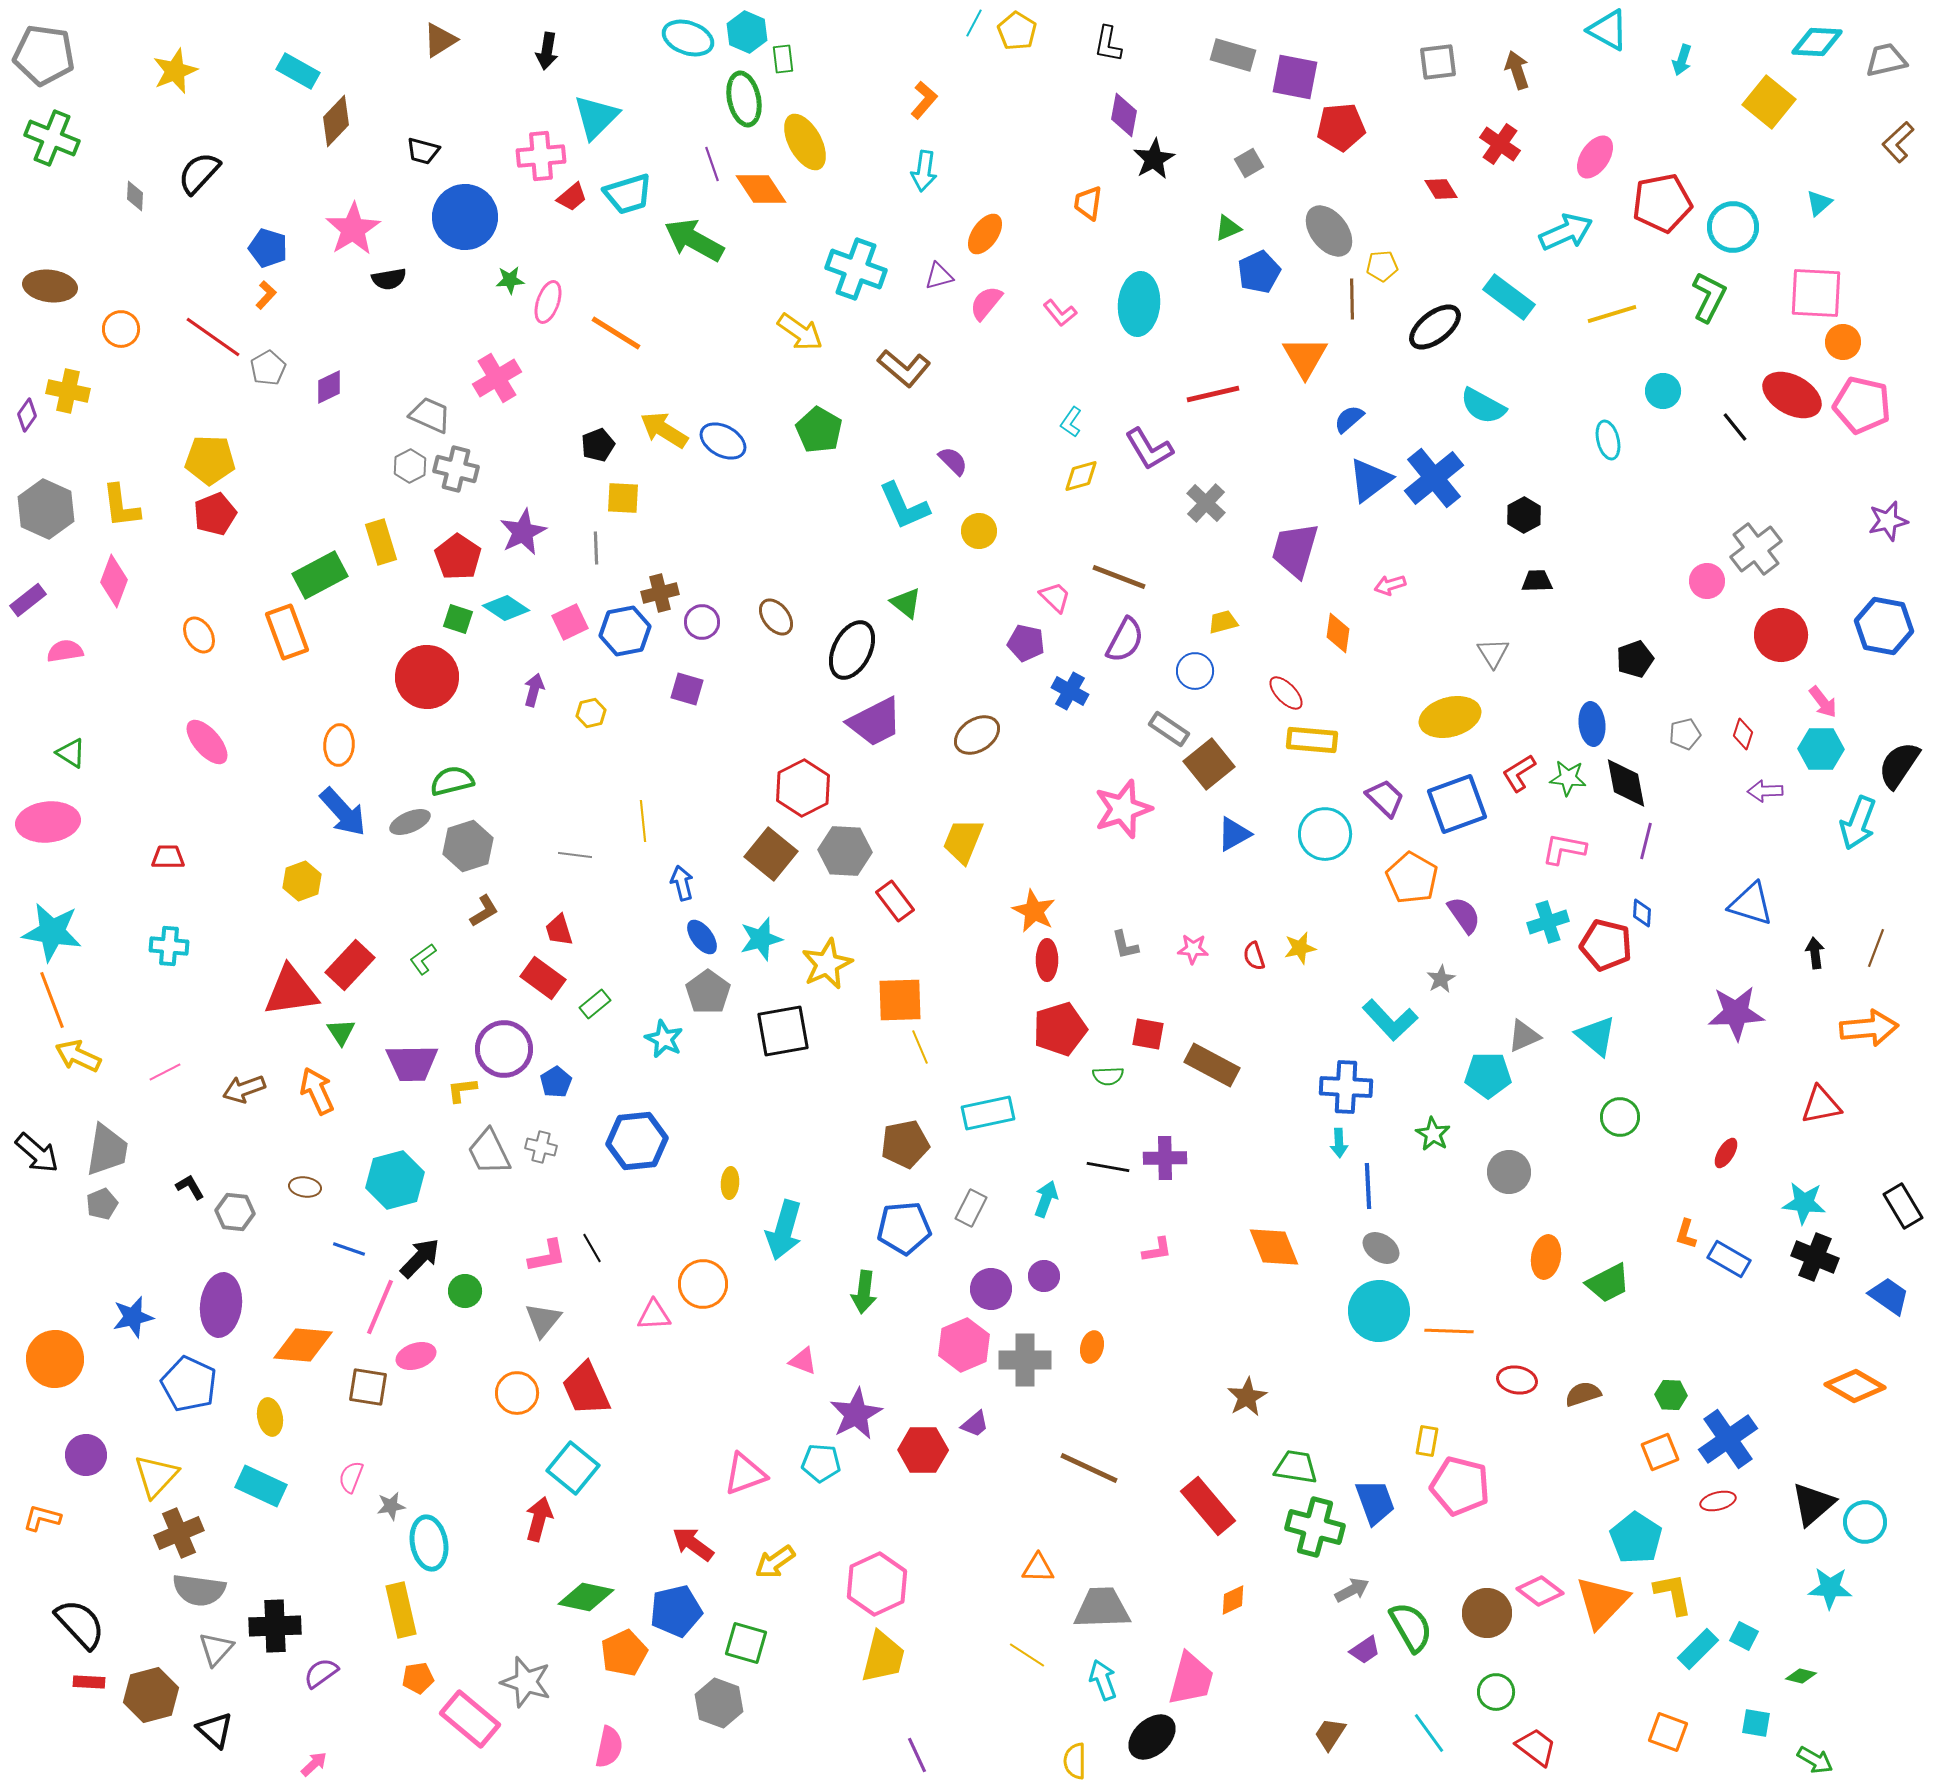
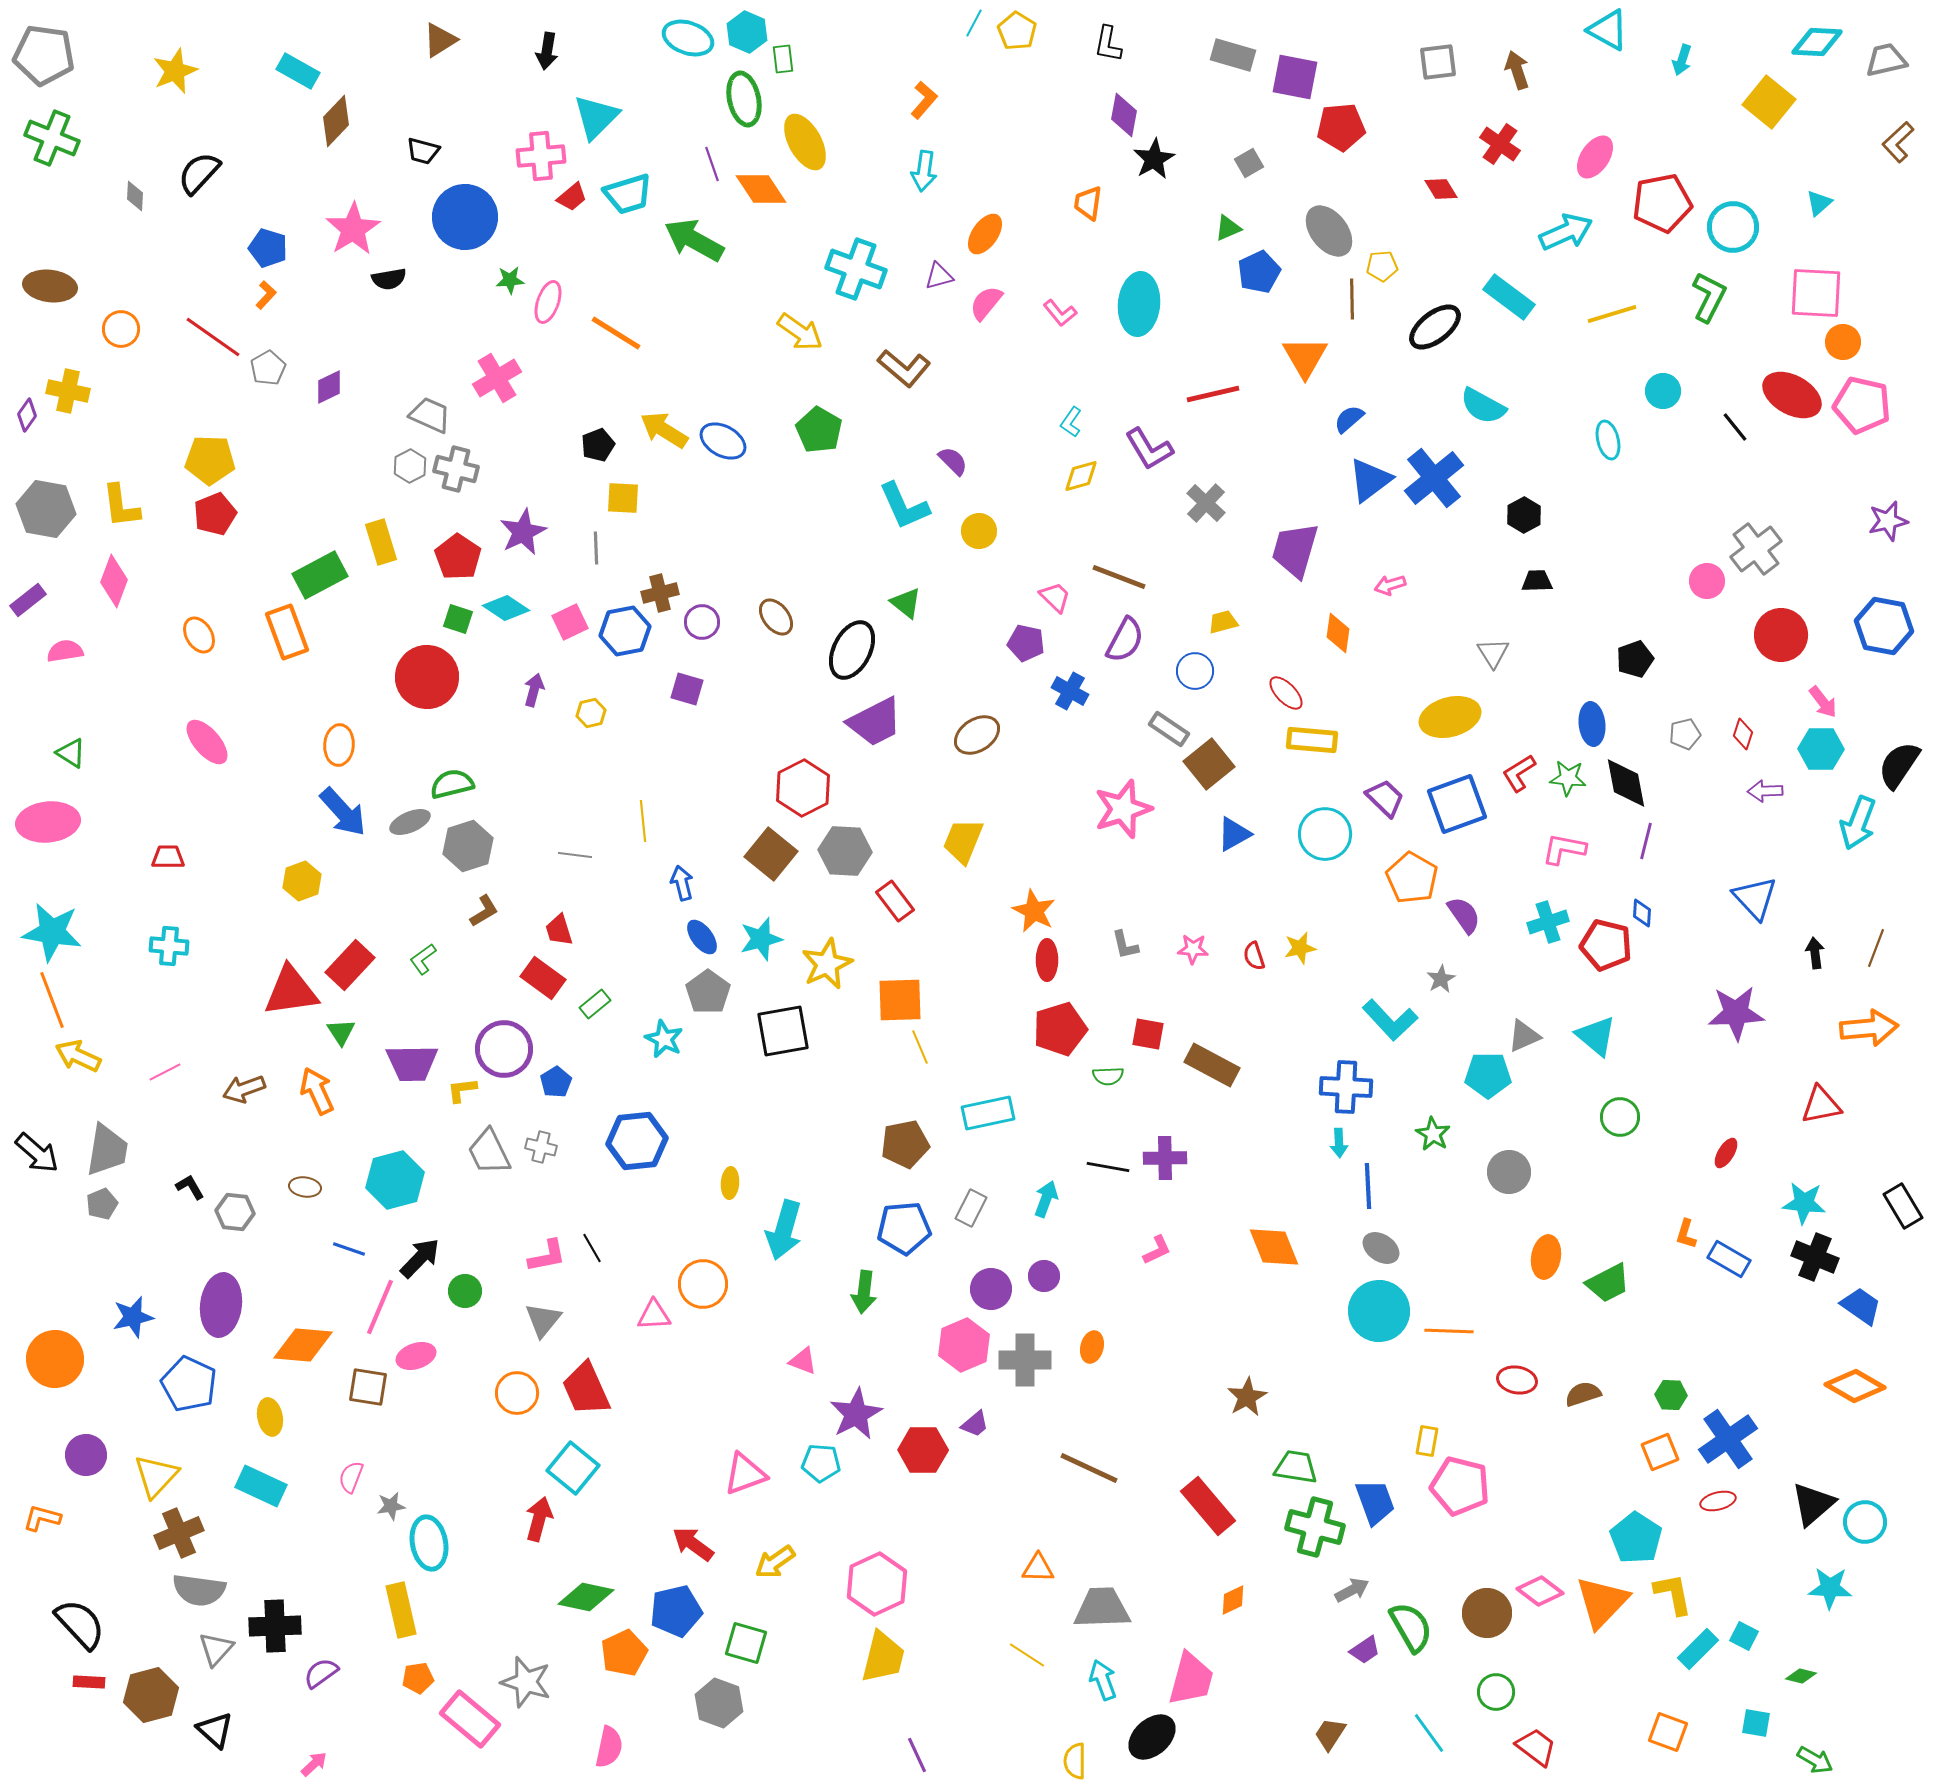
gray hexagon at (46, 509): rotated 14 degrees counterclockwise
green semicircle at (452, 781): moved 3 px down
blue triangle at (1751, 904): moved 4 px right, 6 px up; rotated 30 degrees clockwise
pink L-shape at (1157, 1250): rotated 16 degrees counterclockwise
blue trapezoid at (1889, 1296): moved 28 px left, 10 px down
